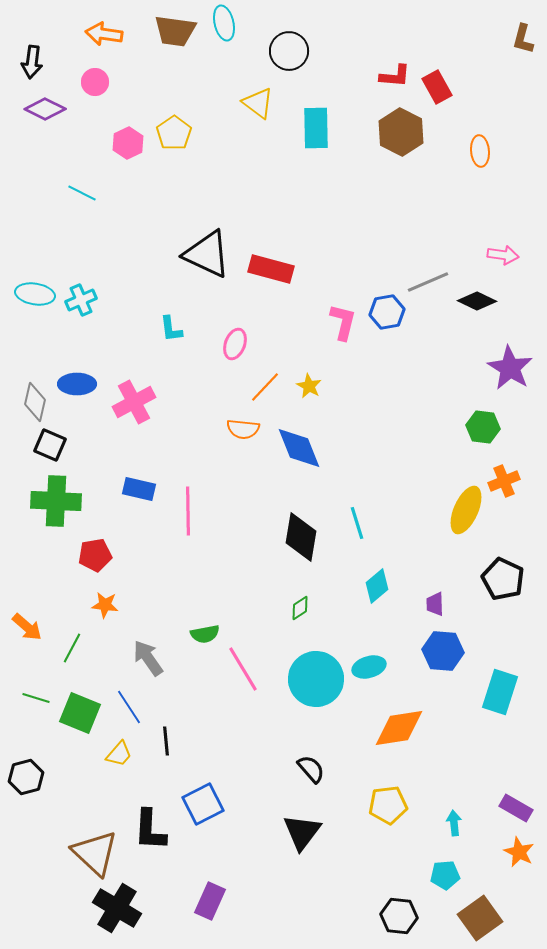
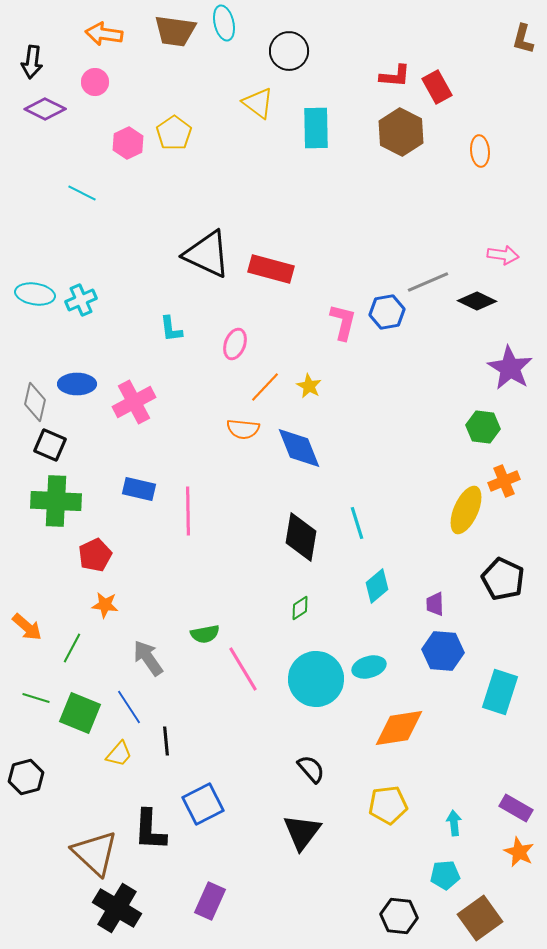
red pentagon at (95, 555): rotated 16 degrees counterclockwise
